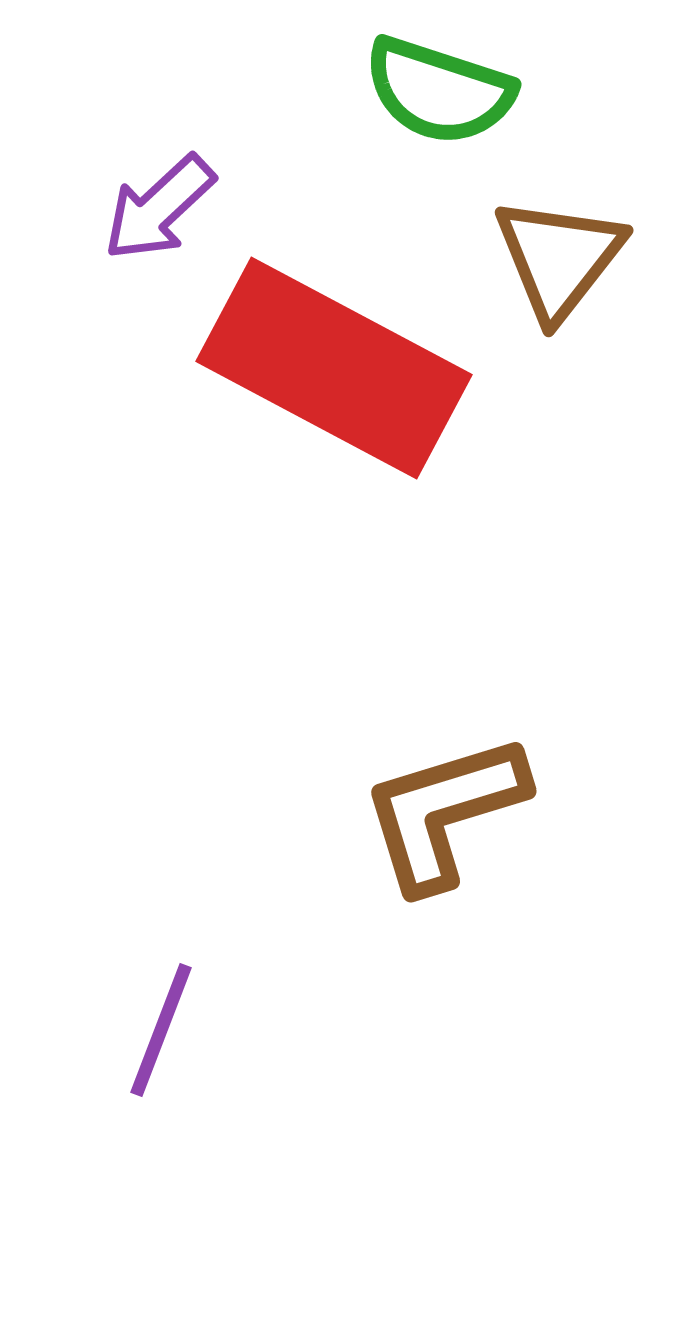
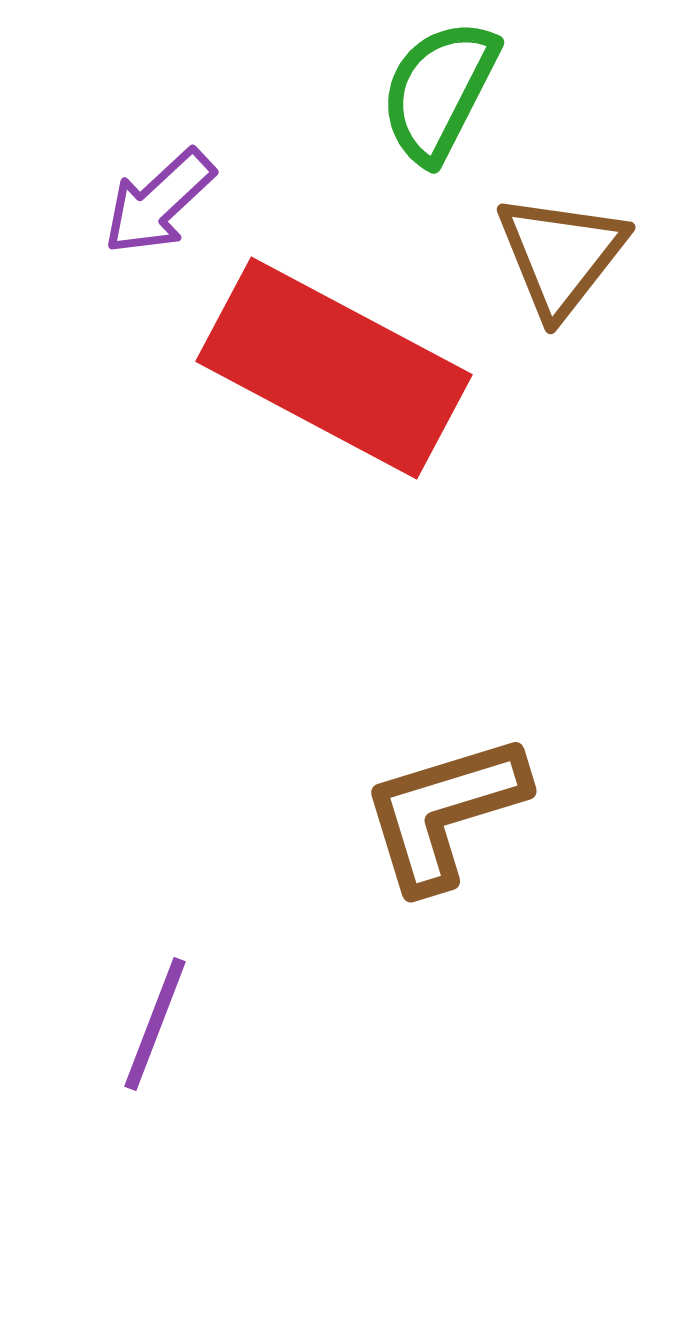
green semicircle: rotated 99 degrees clockwise
purple arrow: moved 6 px up
brown triangle: moved 2 px right, 3 px up
purple line: moved 6 px left, 6 px up
